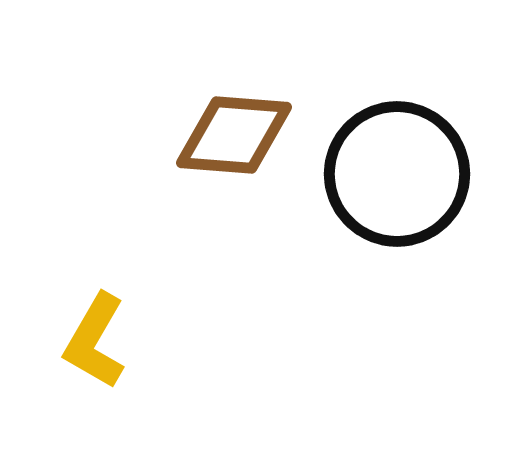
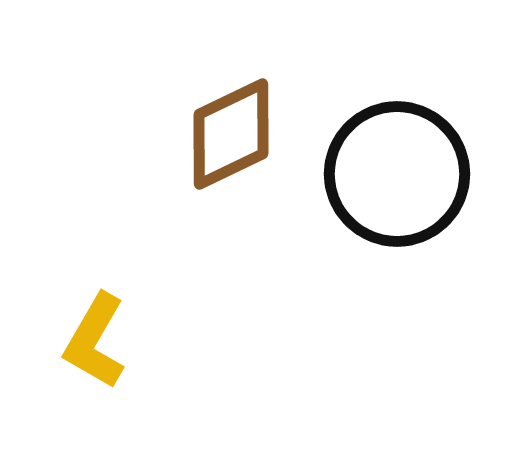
brown diamond: moved 3 px left, 1 px up; rotated 30 degrees counterclockwise
